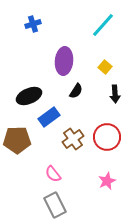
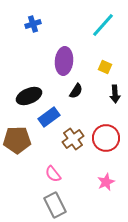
yellow square: rotated 16 degrees counterclockwise
red circle: moved 1 px left, 1 px down
pink star: moved 1 px left, 1 px down
